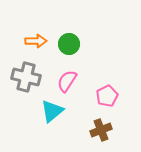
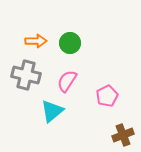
green circle: moved 1 px right, 1 px up
gray cross: moved 2 px up
brown cross: moved 22 px right, 5 px down
